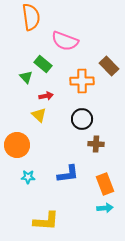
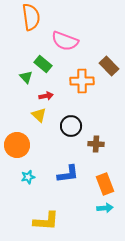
black circle: moved 11 px left, 7 px down
cyan star: rotated 16 degrees counterclockwise
